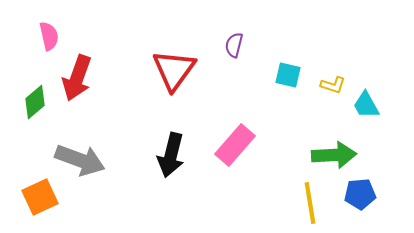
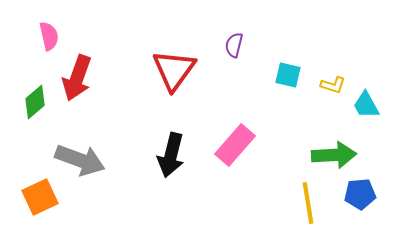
yellow line: moved 2 px left
